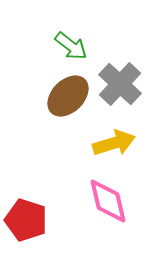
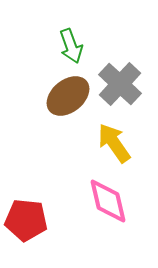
green arrow: rotated 32 degrees clockwise
brown ellipse: rotated 6 degrees clockwise
yellow arrow: rotated 108 degrees counterclockwise
red pentagon: rotated 12 degrees counterclockwise
